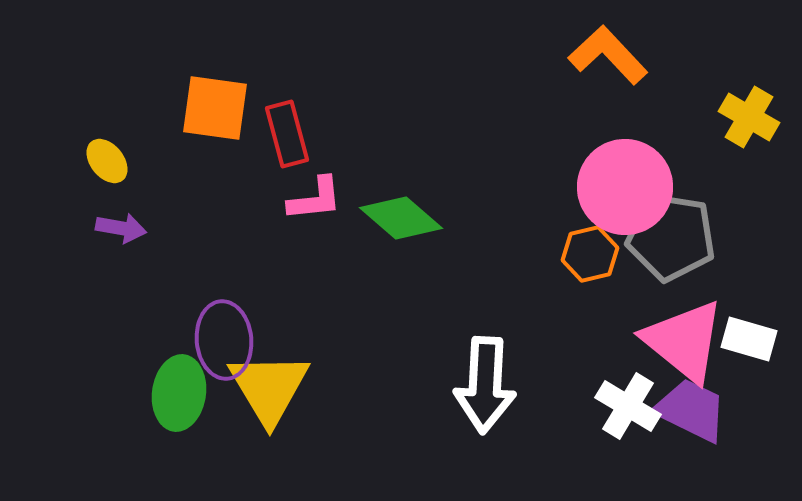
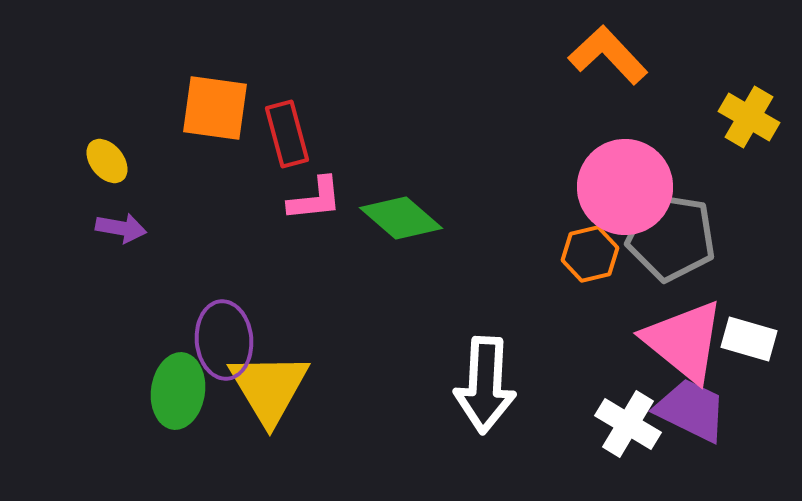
green ellipse: moved 1 px left, 2 px up
white cross: moved 18 px down
